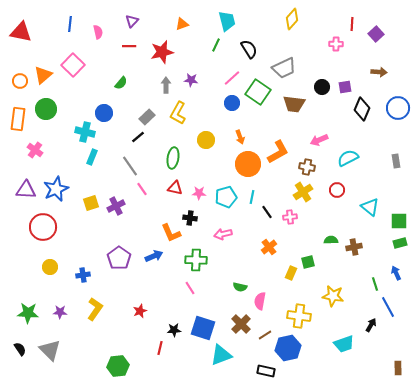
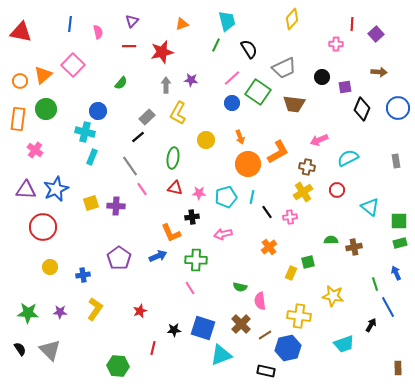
black circle at (322, 87): moved 10 px up
blue circle at (104, 113): moved 6 px left, 2 px up
purple cross at (116, 206): rotated 30 degrees clockwise
black cross at (190, 218): moved 2 px right, 1 px up; rotated 16 degrees counterclockwise
blue arrow at (154, 256): moved 4 px right
pink semicircle at (260, 301): rotated 18 degrees counterclockwise
red line at (160, 348): moved 7 px left
green hexagon at (118, 366): rotated 10 degrees clockwise
